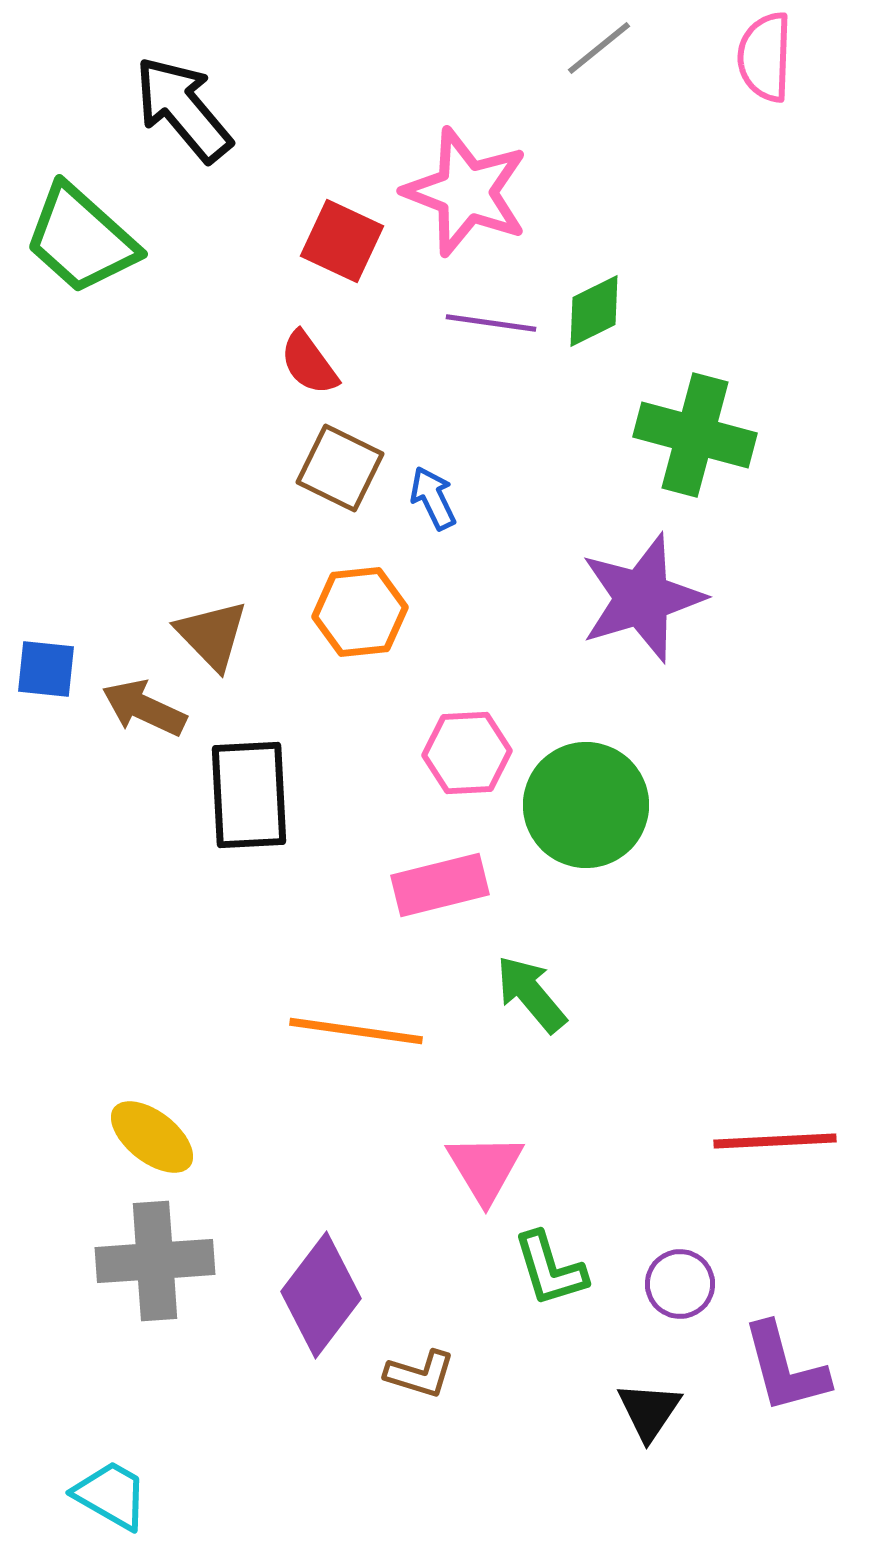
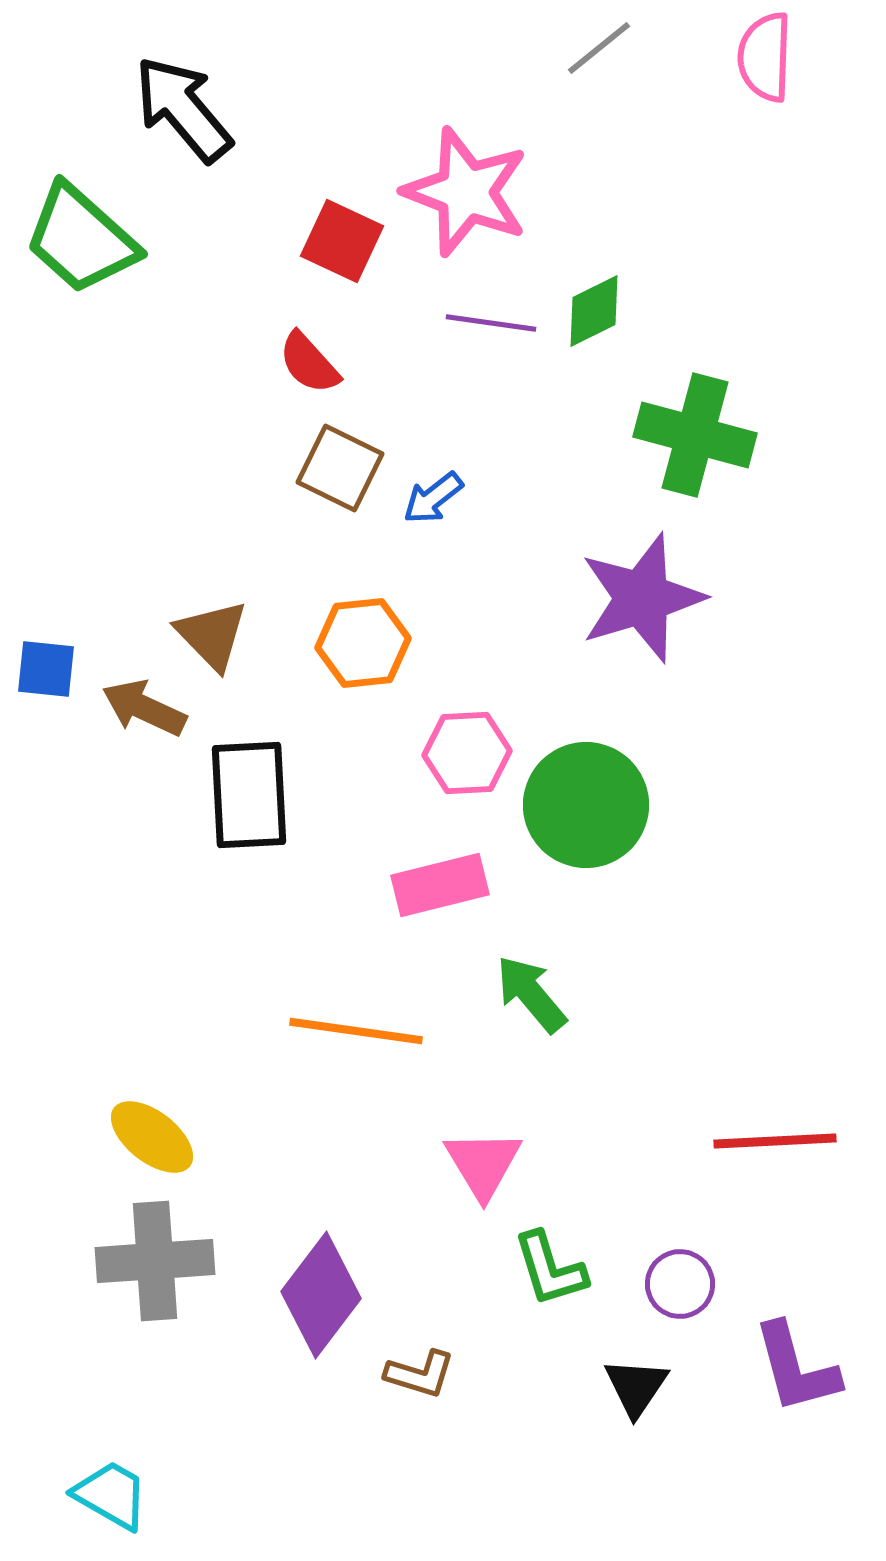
red semicircle: rotated 6 degrees counterclockwise
blue arrow: rotated 102 degrees counterclockwise
orange hexagon: moved 3 px right, 31 px down
pink triangle: moved 2 px left, 4 px up
purple L-shape: moved 11 px right
black triangle: moved 13 px left, 24 px up
